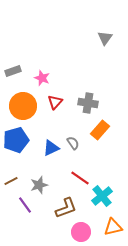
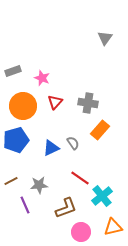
gray star: rotated 12 degrees clockwise
purple line: rotated 12 degrees clockwise
